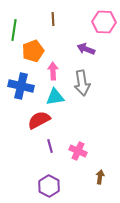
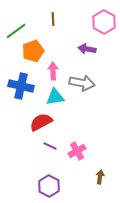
pink hexagon: rotated 25 degrees clockwise
green line: moved 2 px right, 1 px down; rotated 45 degrees clockwise
purple arrow: moved 1 px right; rotated 12 degrees counterclockwise
gray arrow: rotated 70 degrees counterclockwise
red semicircle: moved 2 px right, 2 px down
purple line: rotated 48 degrees counterclockwise
pink cross: moved 1 px left; rotated 36 degrees clockwise
